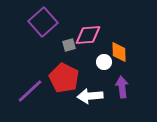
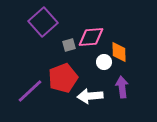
pink diamond: moved 3 px right, 2 px down
red pentagon: moved 1 px left; rotated 24 degrees clockwise
